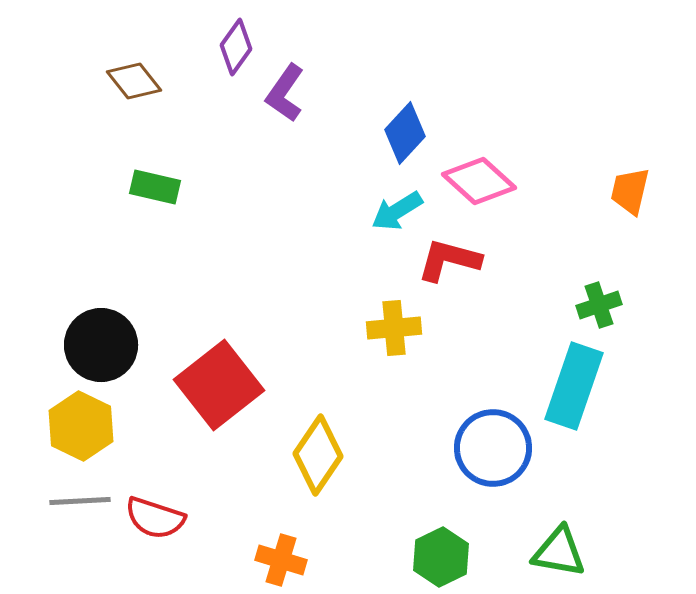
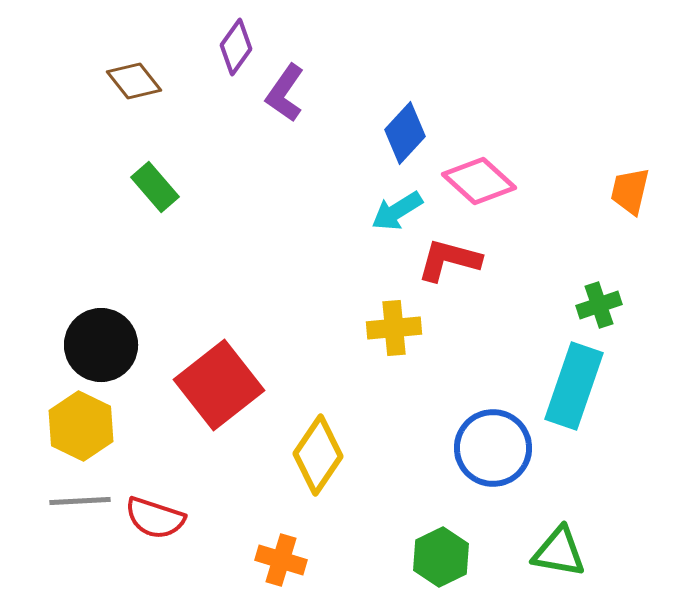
green rectangle: rotated 36 degrees clockwise
